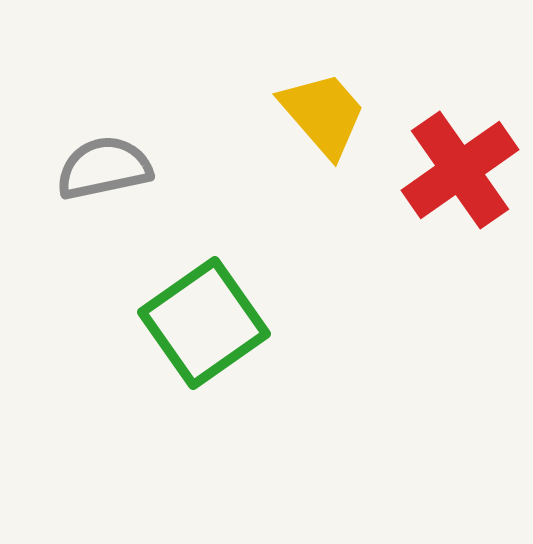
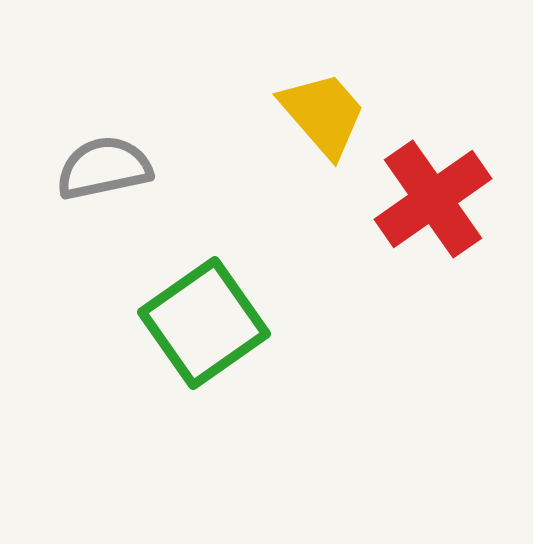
red cross: moved 27 px left, 29 px down
